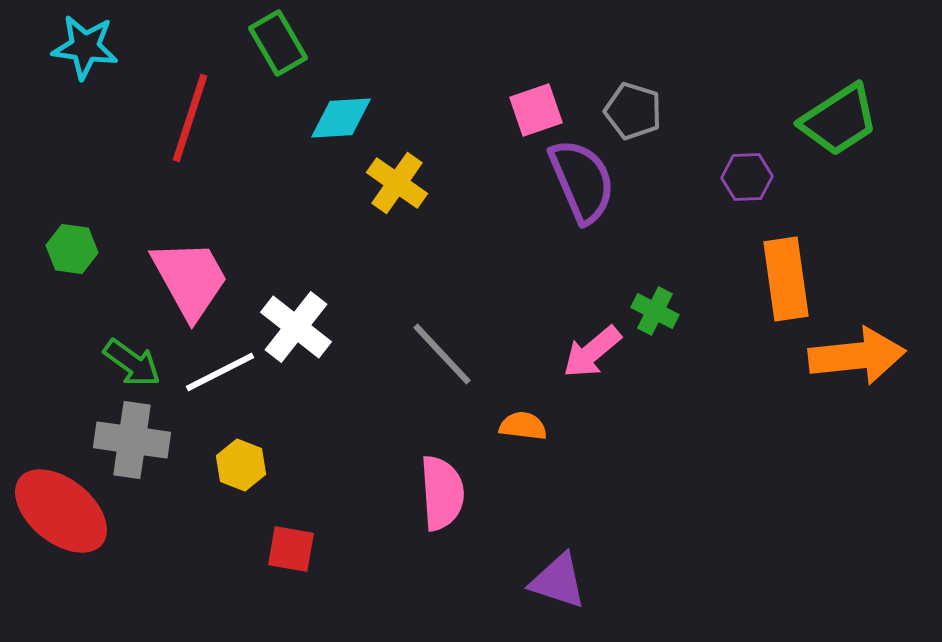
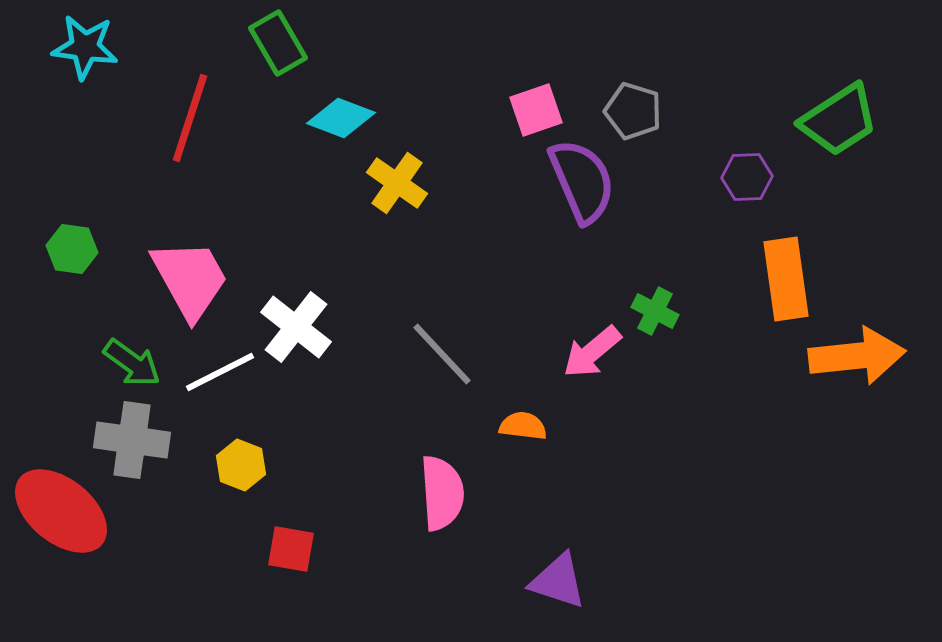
cyan diamond: rotated 24 degrees clockwise
